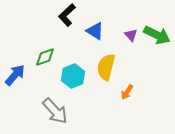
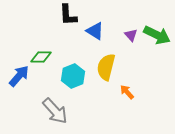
black L-shape: moved 1 px right; rotated 50 degrees counterclockwise
green diamond: moved 4 px left; rotated 20 degrees clockwise
blue arrow: moved 4 px right, 1 px down
orange arrow: rotated 105 degrees clockwise
